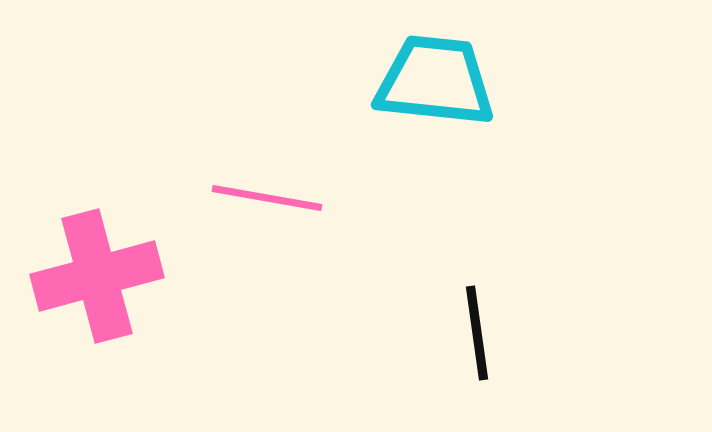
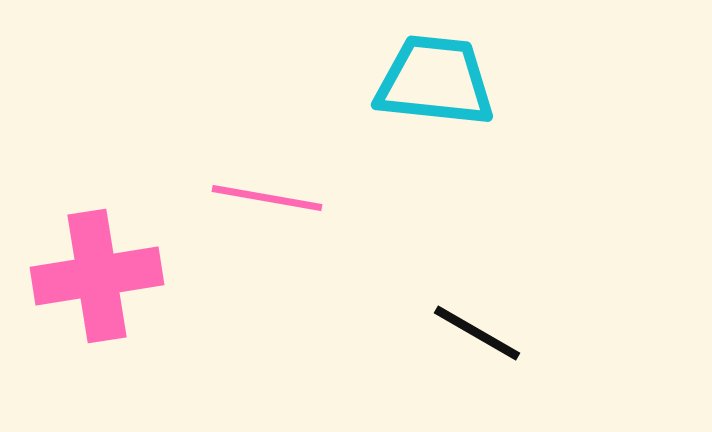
pink cross: rotated 6 degrees clockwise
black line: rotated 52 degrees counterclockwise
